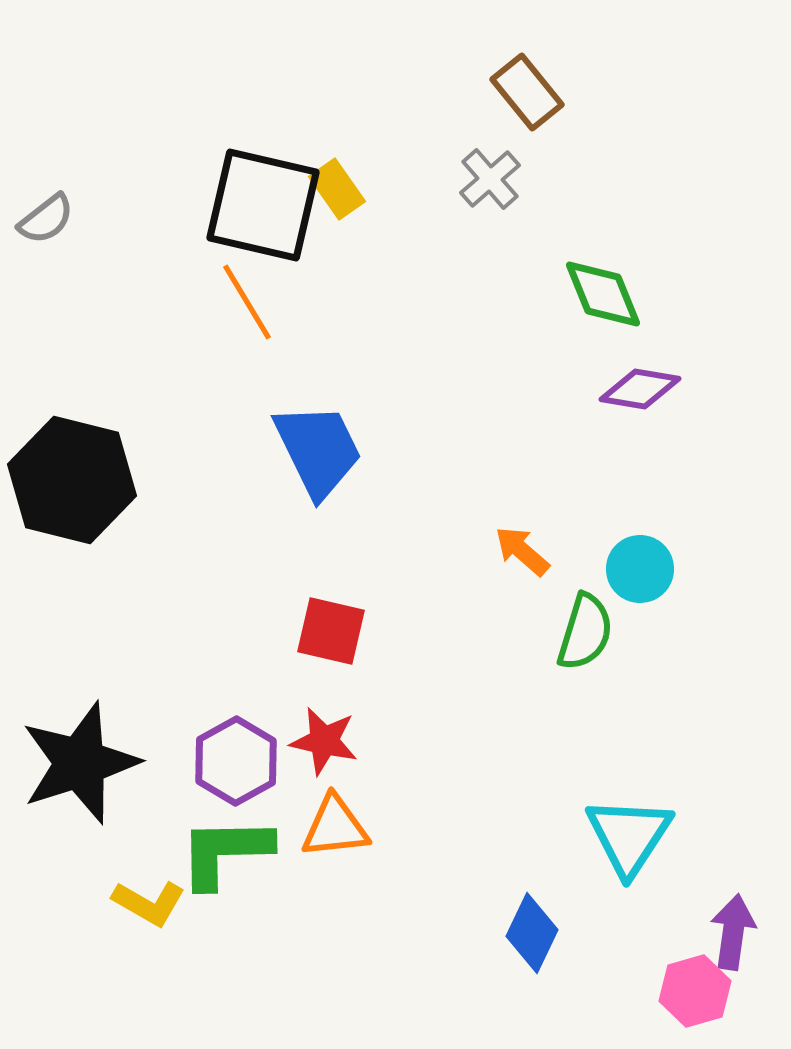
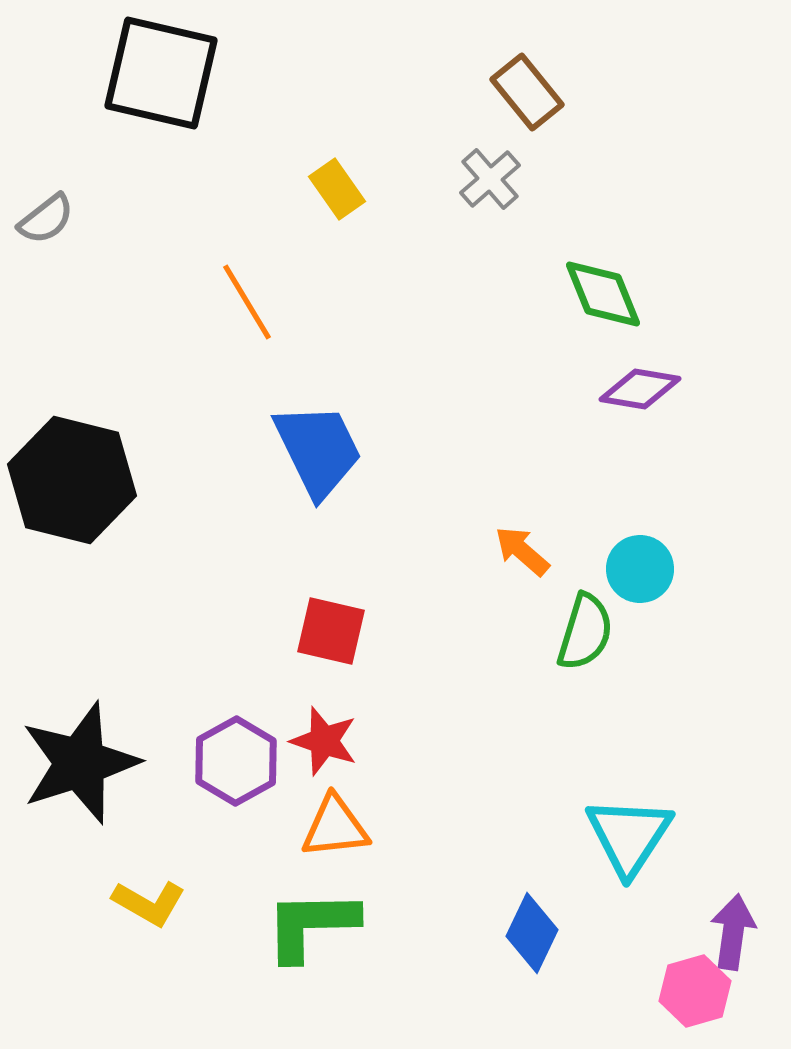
black square: moved 102 px left, 132 px up
red star: rotated 6 degrees clockwise
green L-shape: moved 86 px right, 73 px down
